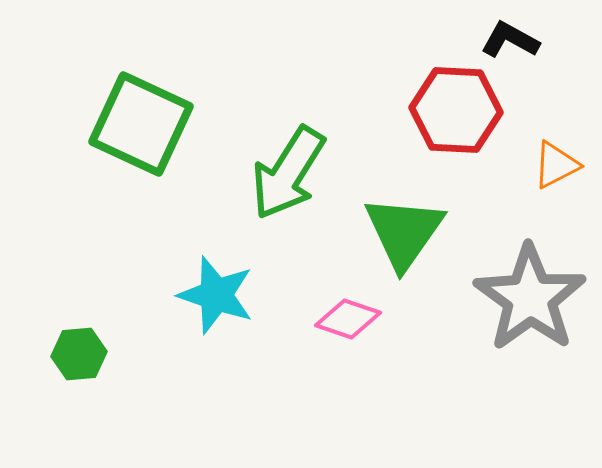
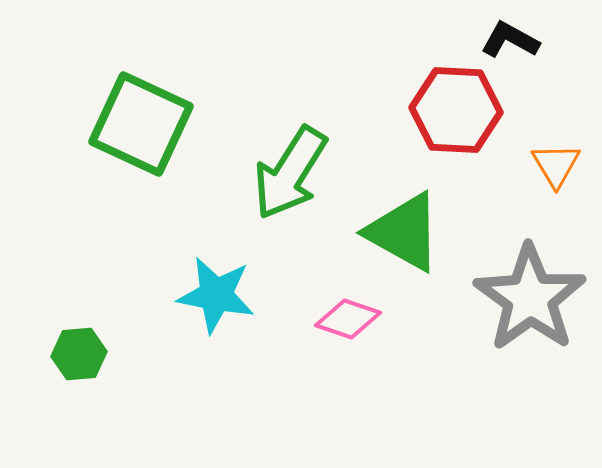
orange triangle: rotated 34 degrees counterclockwise
green arrow: moved 2 px right
green triangle: rotated 36 degrees counterclockwise
cyan star: rotated 8 degrees counterclockwise
